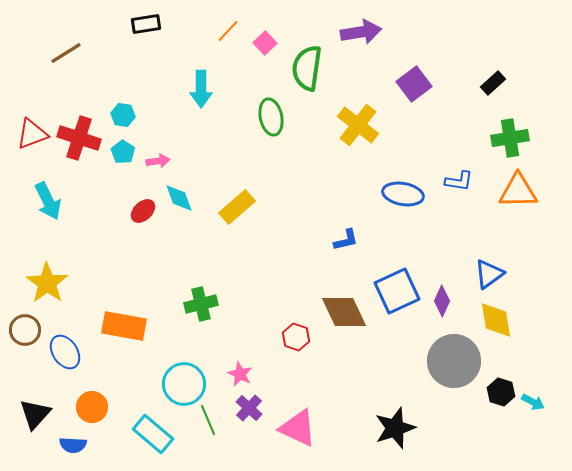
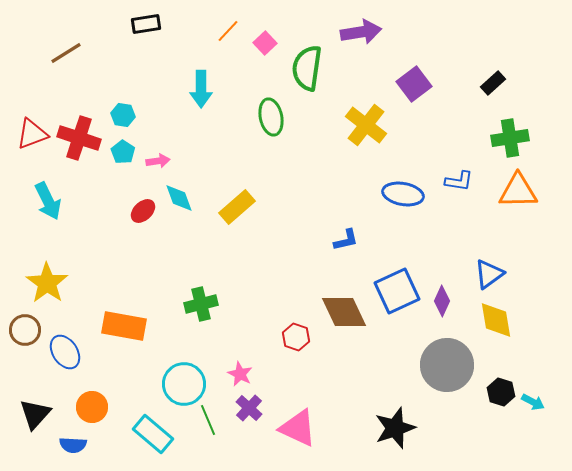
yellow cross at (358, 125): moved 8 px right
gray circle at (454, 361): moved 7 px left, 4 px down
